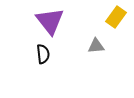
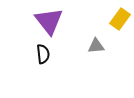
yellow rectangle: moved 4 px right, 2 px down
purple triangle: moved 1 px left
